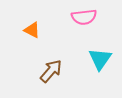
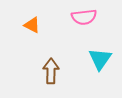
orange triangle: moved 5 px up
brown arrow: rotated 40 degrees counterclockwise
